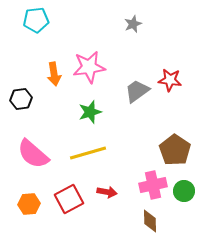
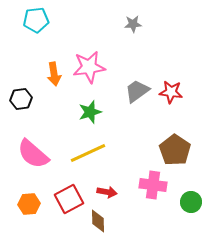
gray star: rotated 18 degrees clockwise
red star: moved 1 px right, 12 px down
yellow line: rotated 9 degrees counterclockwise
pink cross: rotated 20 degrees clockwise
green circle: moved 7 px right, 11 px down
brown diamond: moved 52 px left
